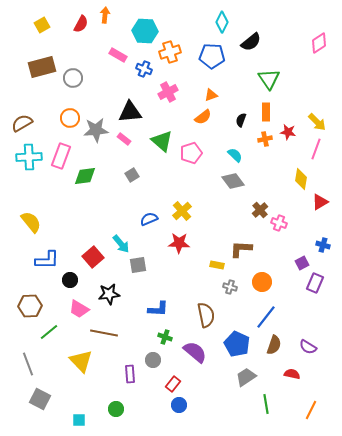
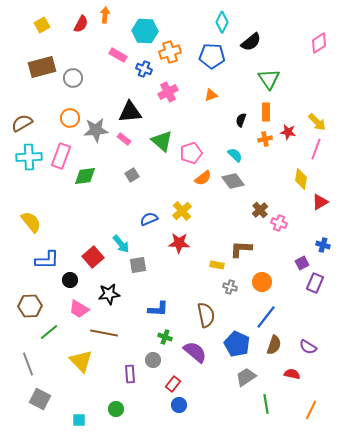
orange semicircle at (203, 117): moved 61 px down
